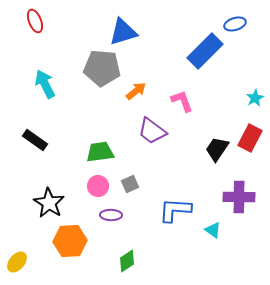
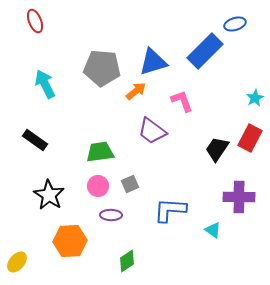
blue triangle: moved 30 px right, 30 px down
black star: moved 8 px up
blue L-shape: moved 5 px left
